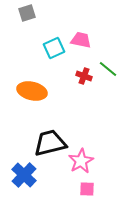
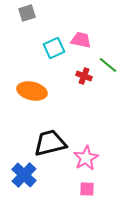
green line: moved 4 px up
pink star: moved 5 px right, 3 px up
